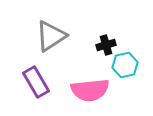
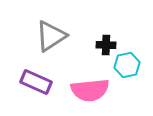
black cross: rotated 18 degrees clockwise
cyan hexagon: moved 2 px right
purple rectangle: rotated 36 degrees counterclockwise
